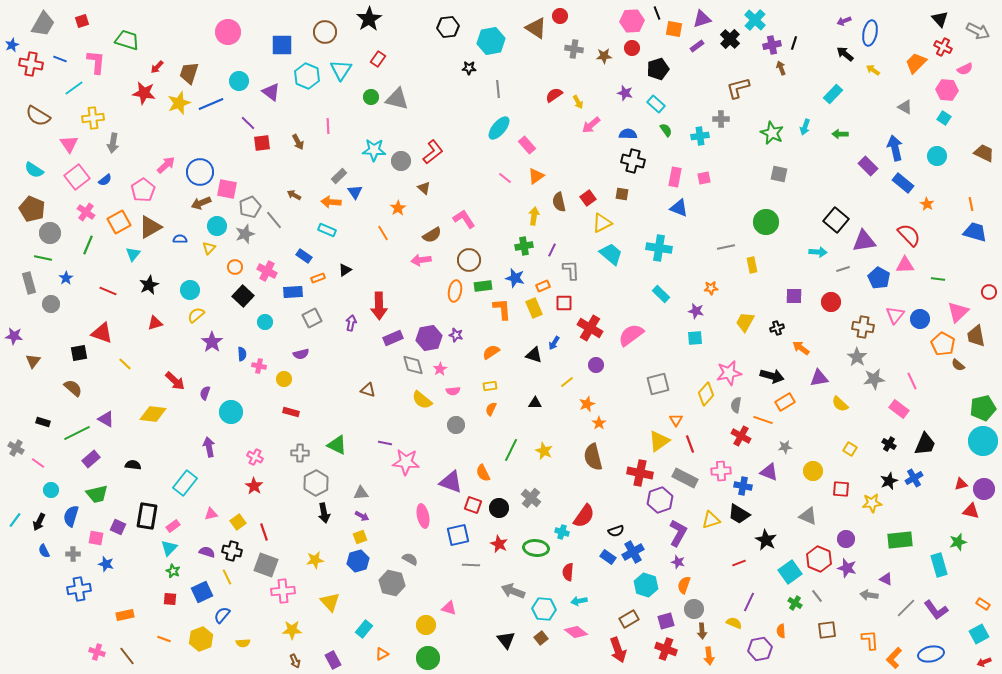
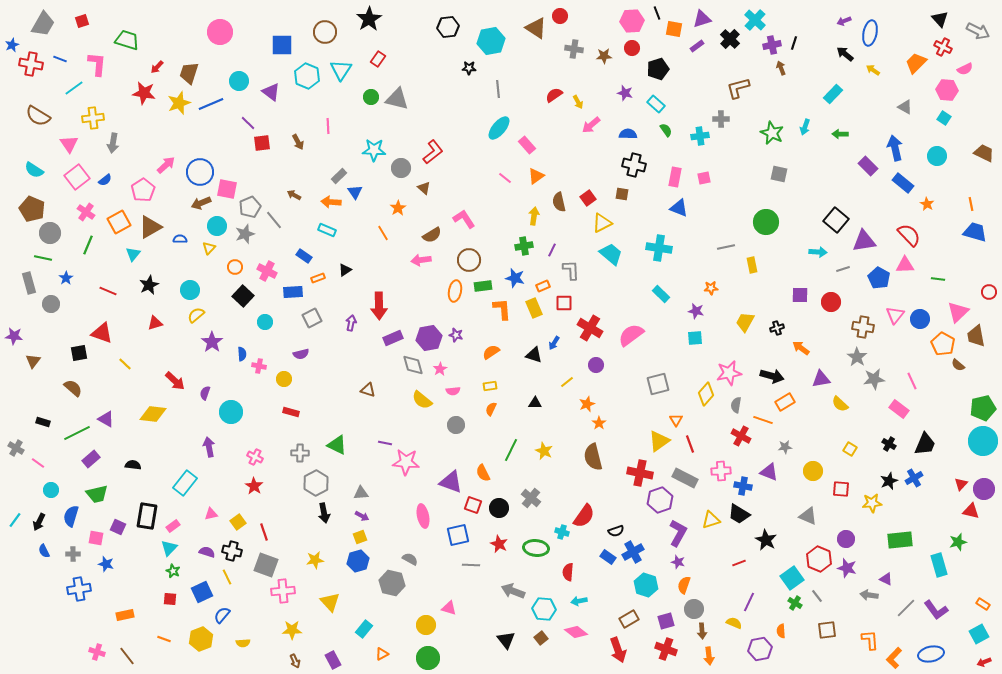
pink circle at (228, 32): moved 8 px left
pink L-shape at (96, 62): moved 1 px right, 2 px down
gray circle at (401, 161): moved 7 px down
black cross at (633, 161): moved 1 px right, 4 px down
purple square at (794, 296): moved 6 px right, 1 px up
purple triangle at (819, 378): moved 2 px right, 1 px down
red triangle at (961, 484): rotated 32 degrees counterclockwise
cyan square at (790, 572): moved 2 px right, 6 px down
